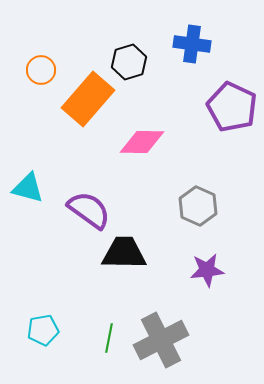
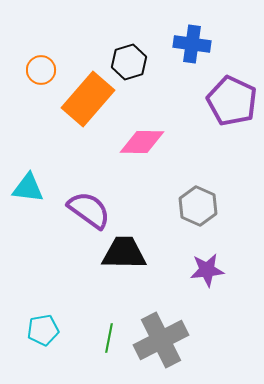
purple pentagon: moved 6 px up
cyan triangle: rotated 8 degrees counterclockwise
